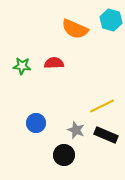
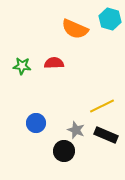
cyan hexagon: moved 1 px left, 1 px up
black circle: moved 4 px up
